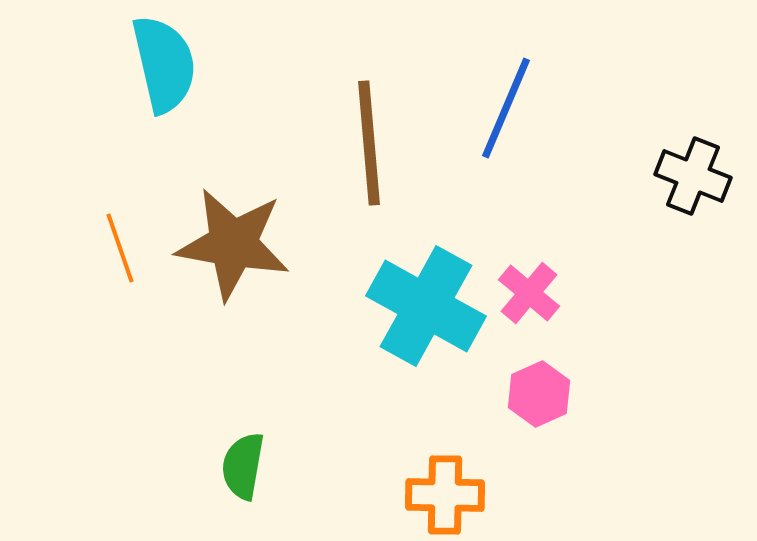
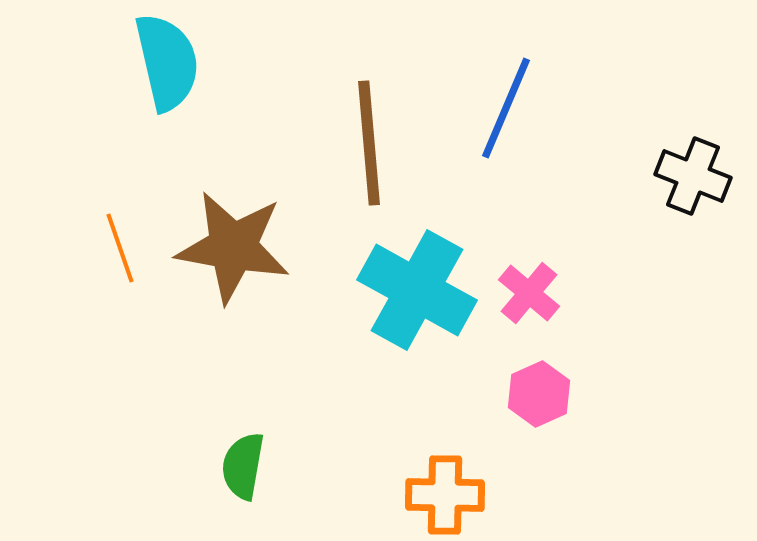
cyan semicircle: moved 3 px right, 2 px up
brown star: moved 3 px down
cyan cross: moved 9 px left, 16 px up
